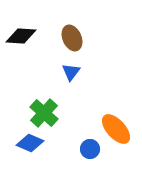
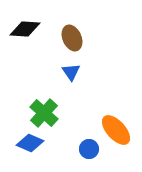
black diamond: moved 4 px right, 7 px up
blue triangle: rotated 12 degrees counterclockwise
orange ellipse: moved 1 px down
blue circle: moved 1 px left
